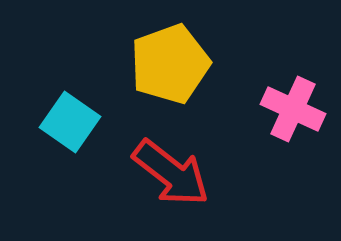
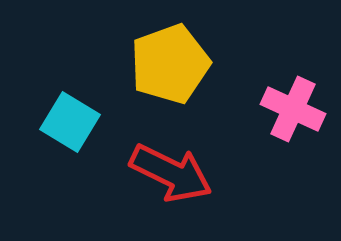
cyan square: rotated 4 degrees counterclockwise
red arrow: rotated 12 degrees counterclockwise
